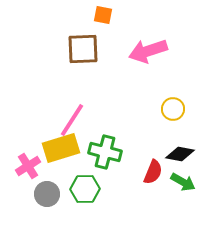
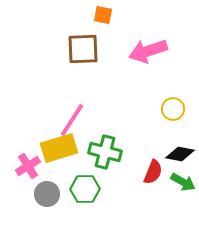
yellow rectangle: moved 2 px left
